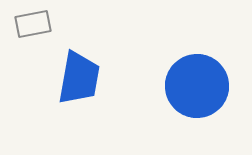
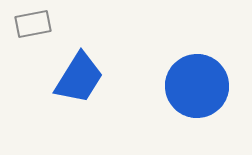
blue trapezoid: rotated 22 degrees clockwise
